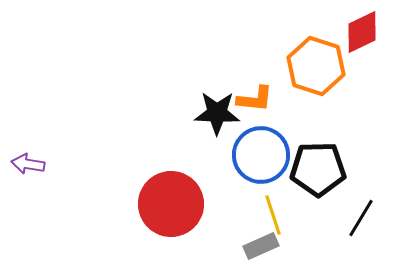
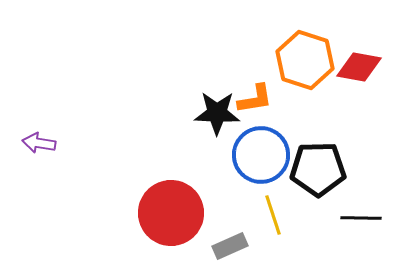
red diamond: moved 3 px left, 35 px down; rotated 36 degrees clockwise
orange hexagon: moved 11 px left, 6 px up
orange L-shape: rotated 15 degrees counterclockwise
purple arrow: moved 11 px right, 21 px up
red circle: moved 9 px down
black line: rotated 60 degrees clockwise
gray rectangle: moved 31 px left
